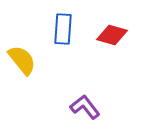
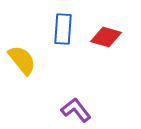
red diamond: moved 6 px left, 2 px down
purple L-shape: moved 9 px left, 3 px down
